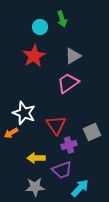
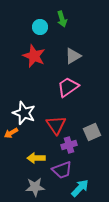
red star: rotated 20 degrees counterclockwise
pink trapezoid: moved 4 px down
